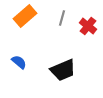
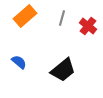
black trapezoid: rotated 16 degrees counterclockwise
